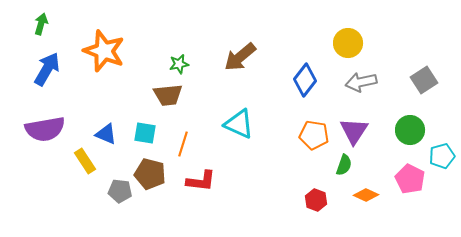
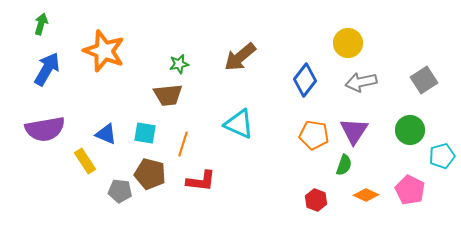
pink pentagon: moved 11 px down
